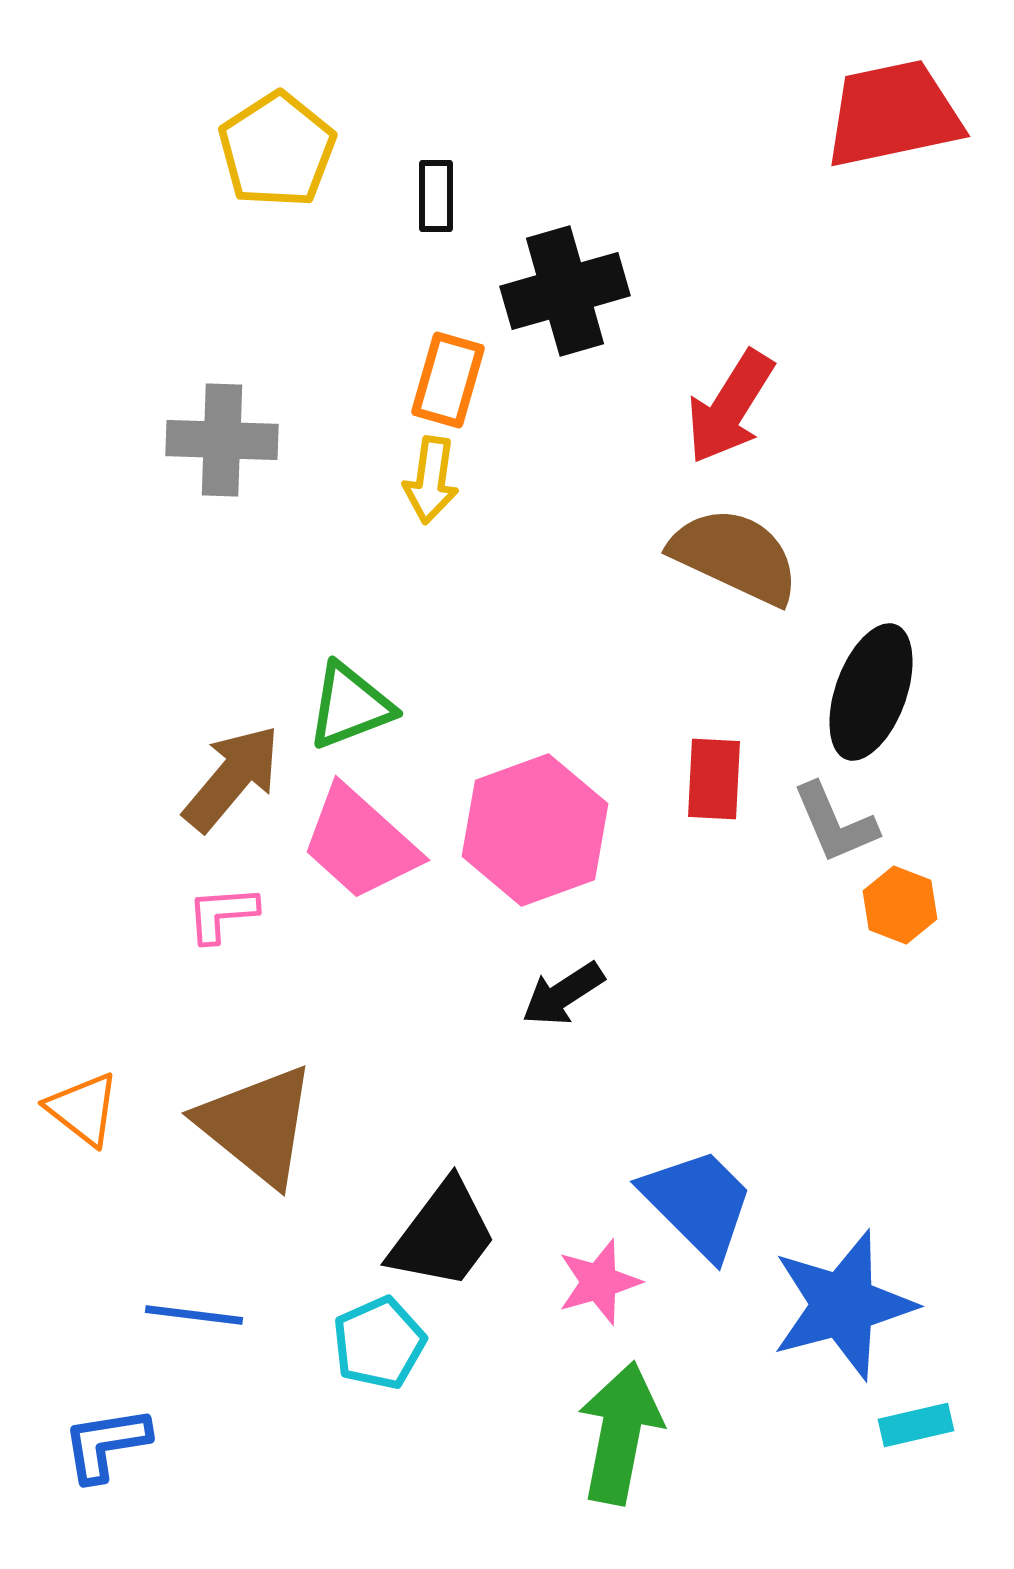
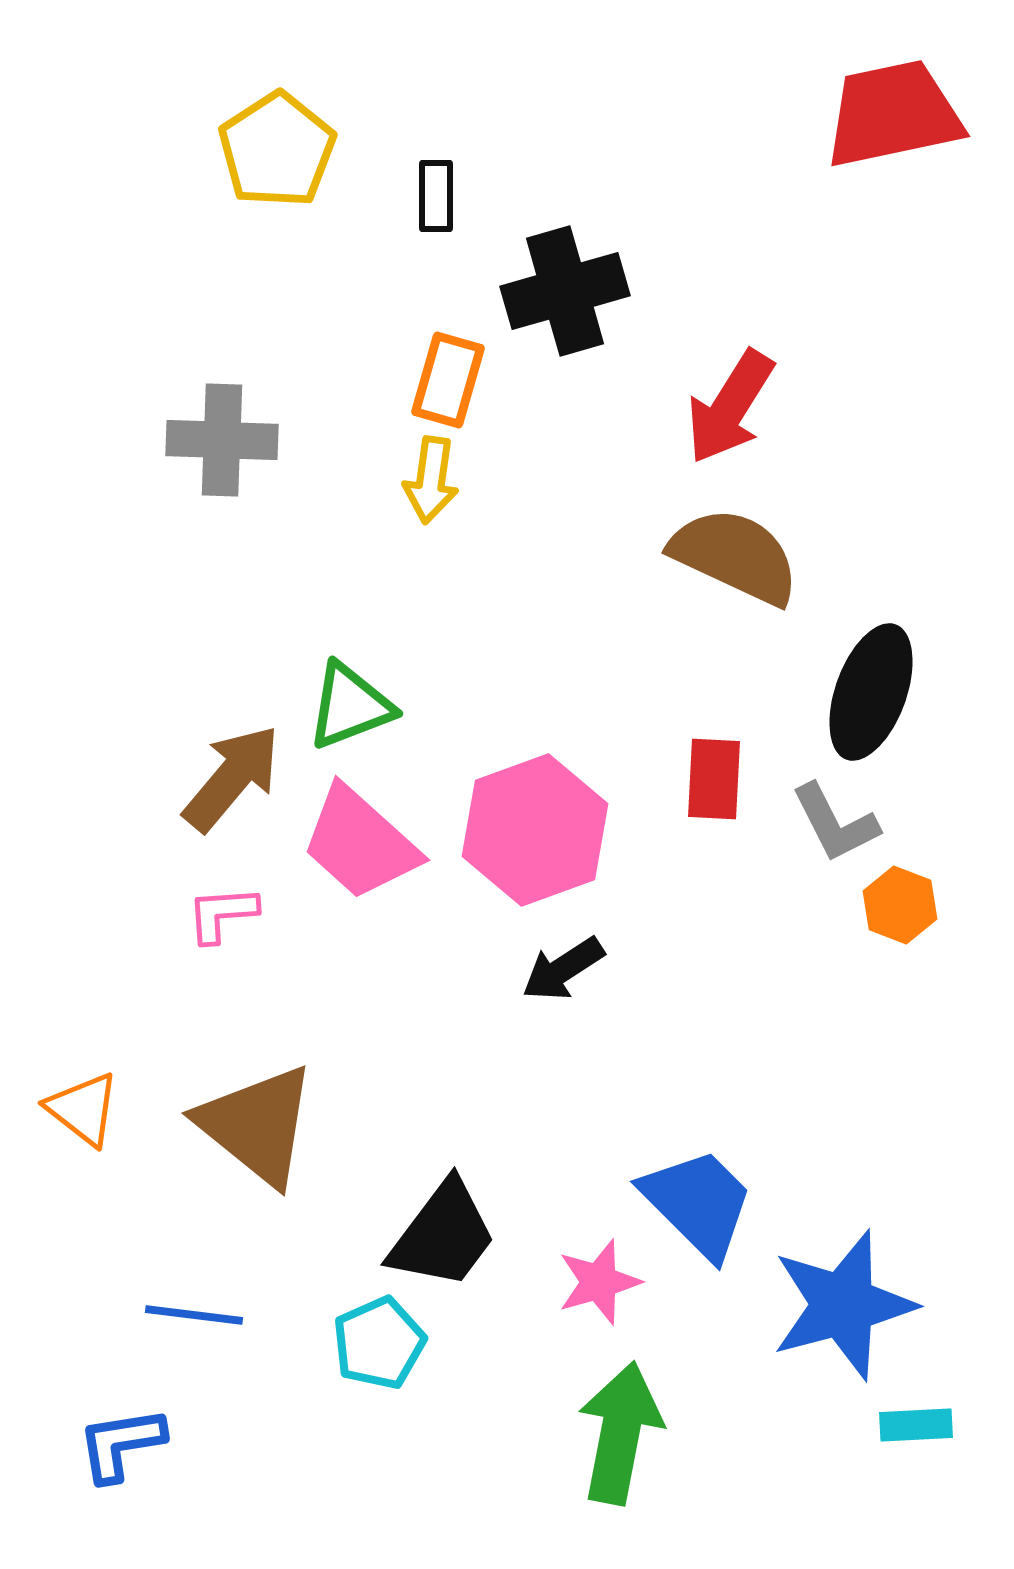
gray L-shape: rotated 4 degrees counterclockwise
black arrow: moved 25 px up
cyan rectangle: rotated 10 degrees clockwise
blue L-shape: moved 15 px right
